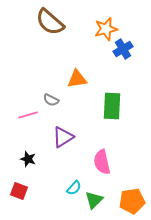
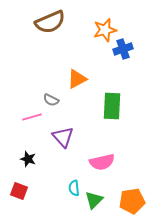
brown semicircle: rotated 64 degrees counterclockwise
orange star: moved 1 px left, 1 px down
blue cross: rotated 12 degrees clockwise
orange triangle: rotated 20 degrees counterclockwise
pink line: moved 4 px right, 2 px down
purple triangle: rotated 40 degrees counterclockwise
pink semicircle: rotated 90 degrees counterclockwise
cyan semicircle: rotated 133 degrees clockwise
